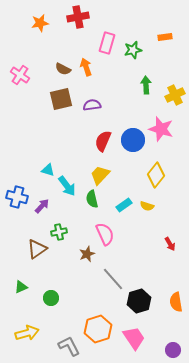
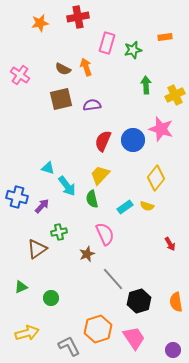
cyan triangle: moved 2 px up
yellow diamond: moved 3 px down
cyan rectangle: moved 1 px right, 2 px down
